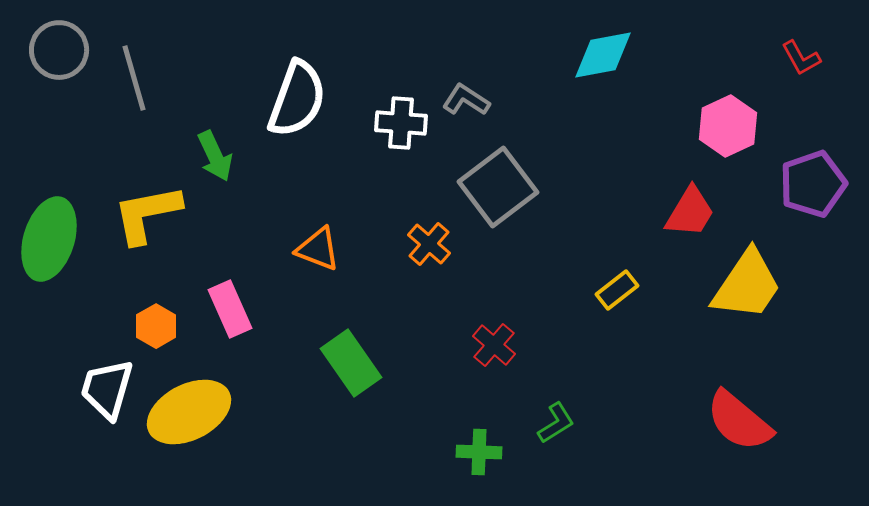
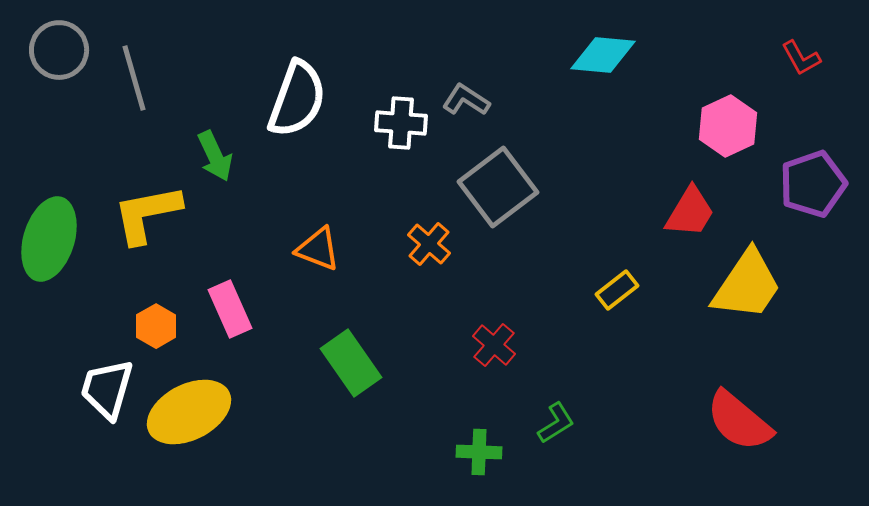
cyan diamond: rotated 16 degrees clockwise
